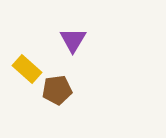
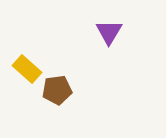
purple triangle: moved 36 px right, 8 px up
